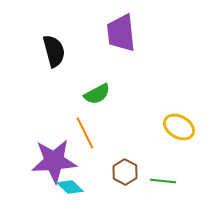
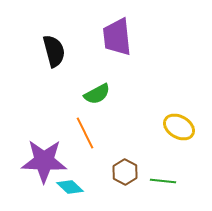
purple trapezoid: moved 4 px left, 4 px down
purple star: moved 10 px left; rotated 6 degrees clockwise
